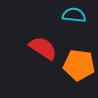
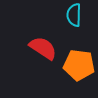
cyan semicircle: rotated 95 degrees counterclockwise
